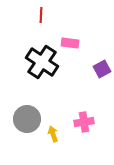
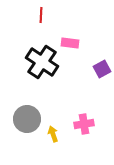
pink cross: moved 2 px down
